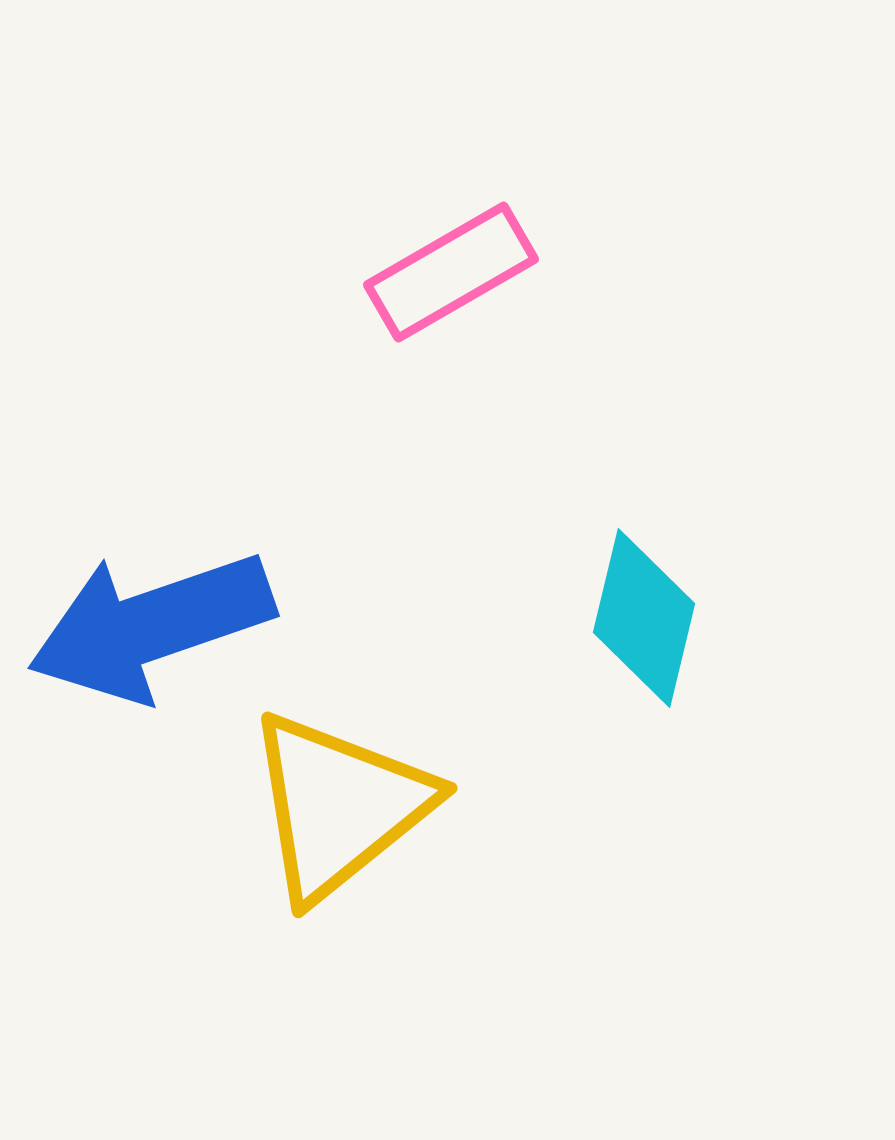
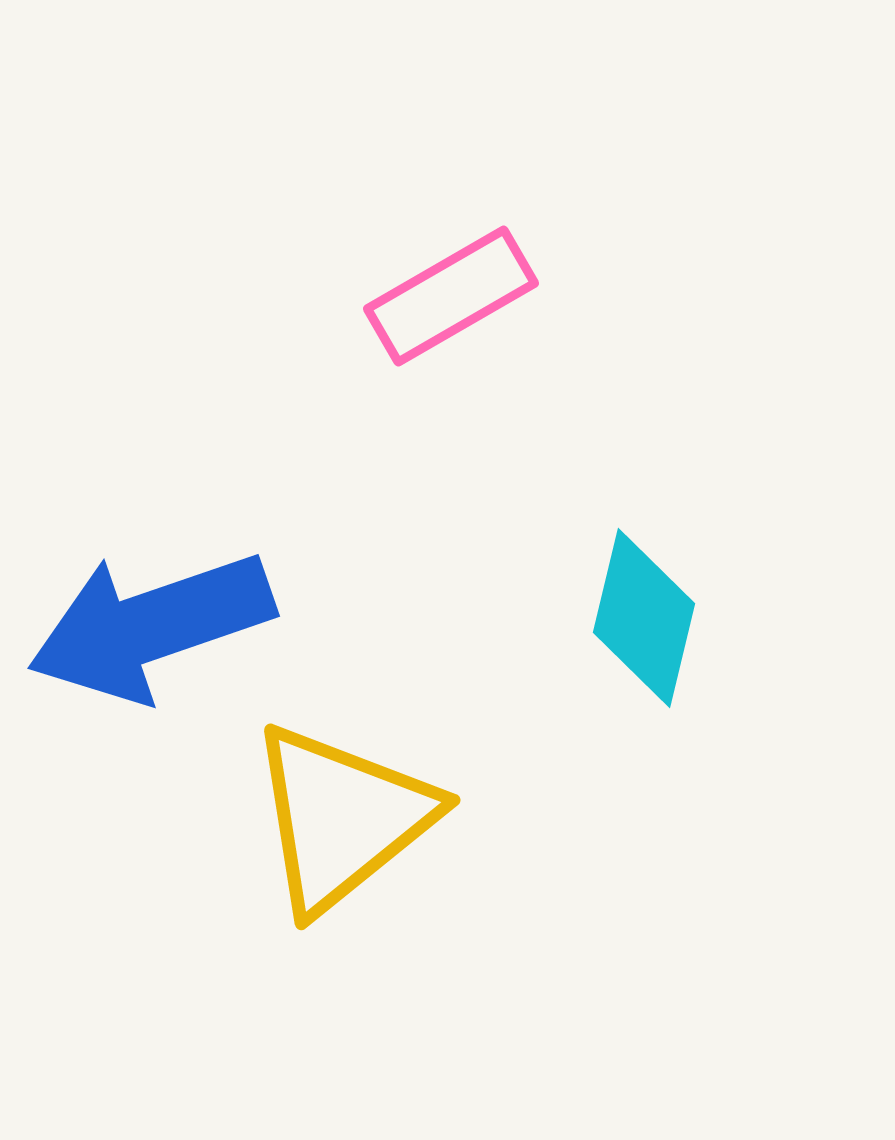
pink rectangle: moved 24 px down
yellow triangle: moved 3 px right, 12 px down
